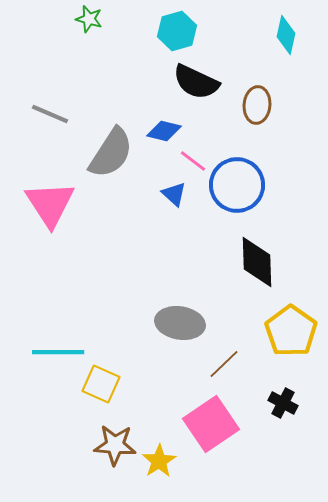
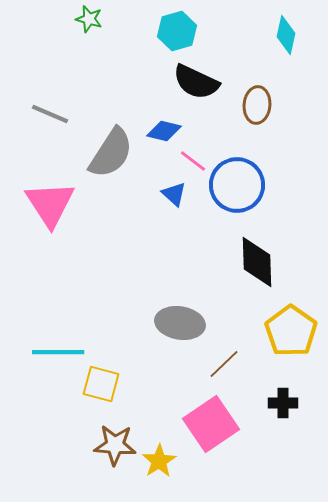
yellow square: rotated 9 degrees counterclockwise
black cross: rotated 28 degrees counterclockwise
